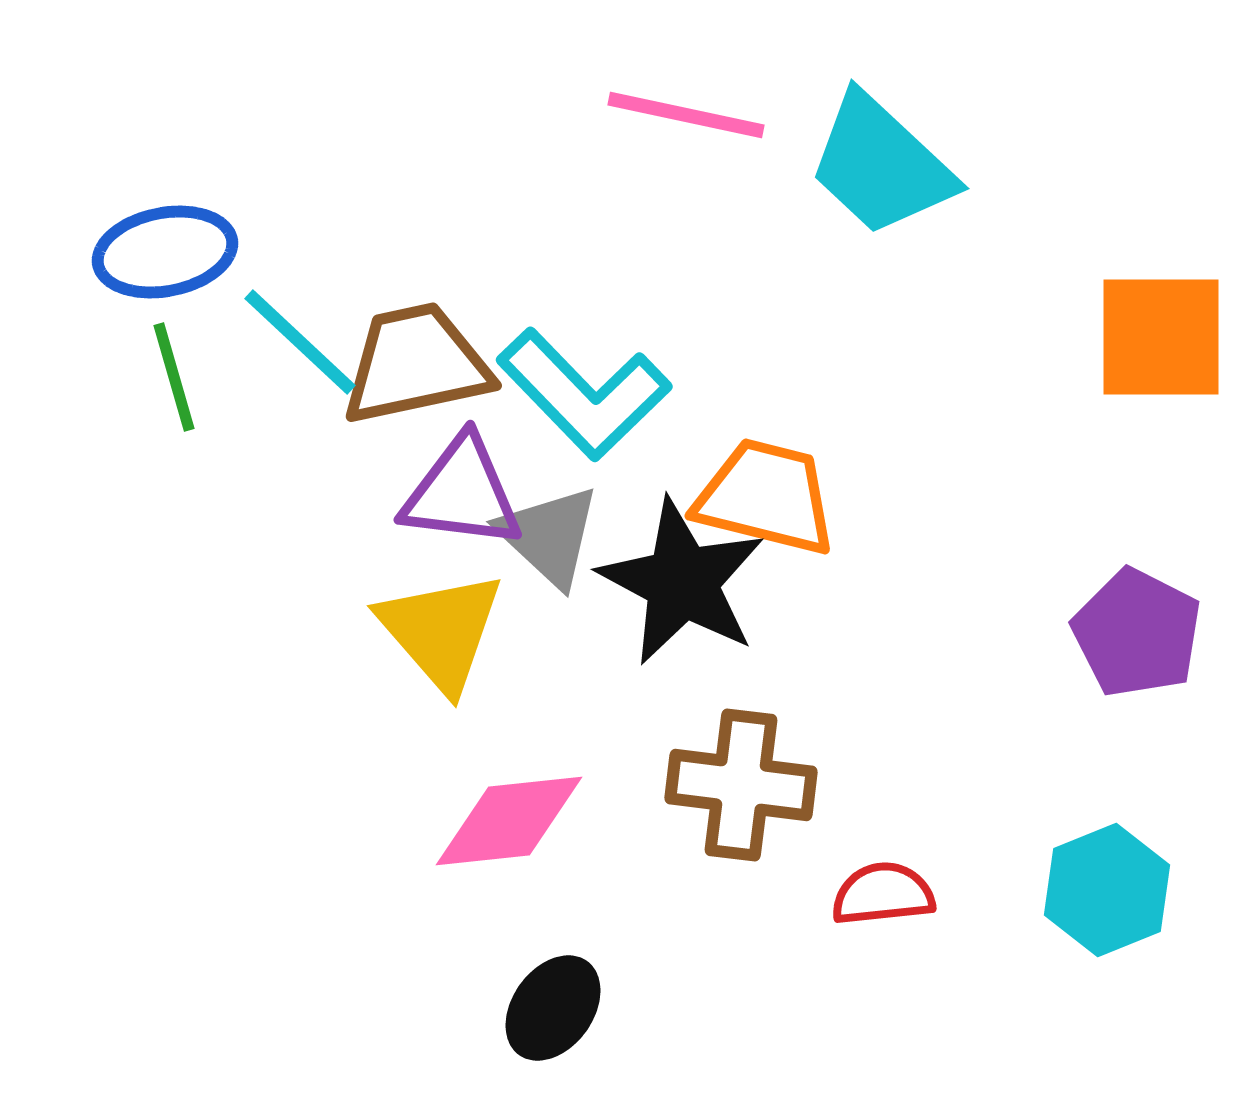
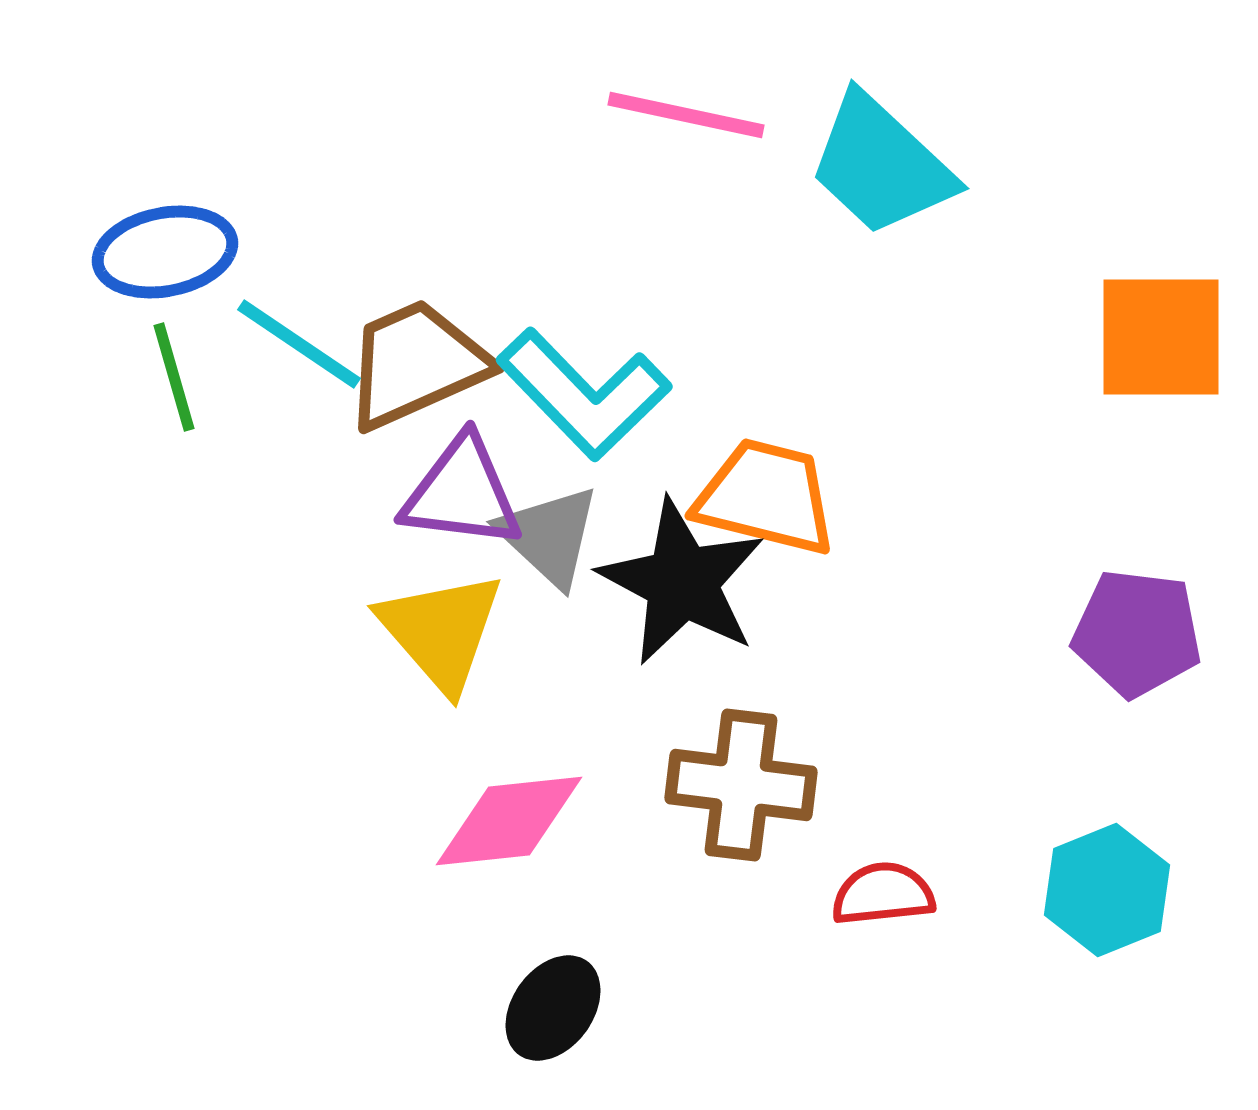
cyan line: moved 1 px left, 2 px down; rotated 9 degrees counterclockwise
brown trapezoid: rotated 12 degrees counterclockwise
purple pentagon: rotated 20 degrees counterclockwise
